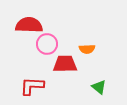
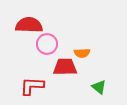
orange semicircle: moved 5 px left, 4 px down
red trapezoid: moved 3 px down
